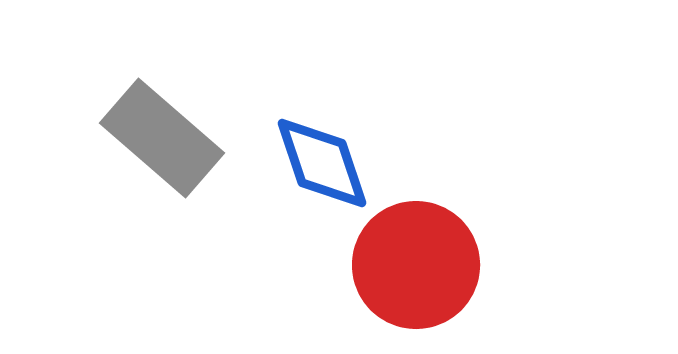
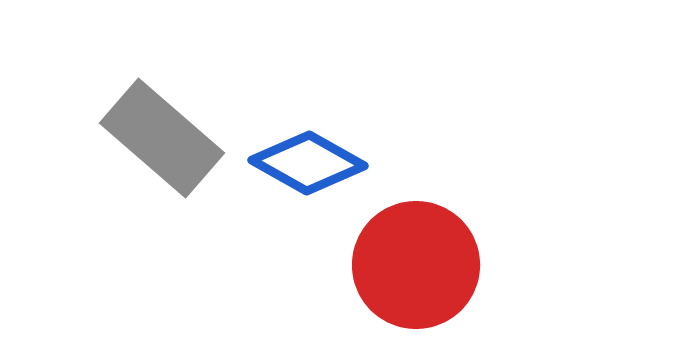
blue diamond: moved 14 px left; rotated 42 degrees counterclockwise
